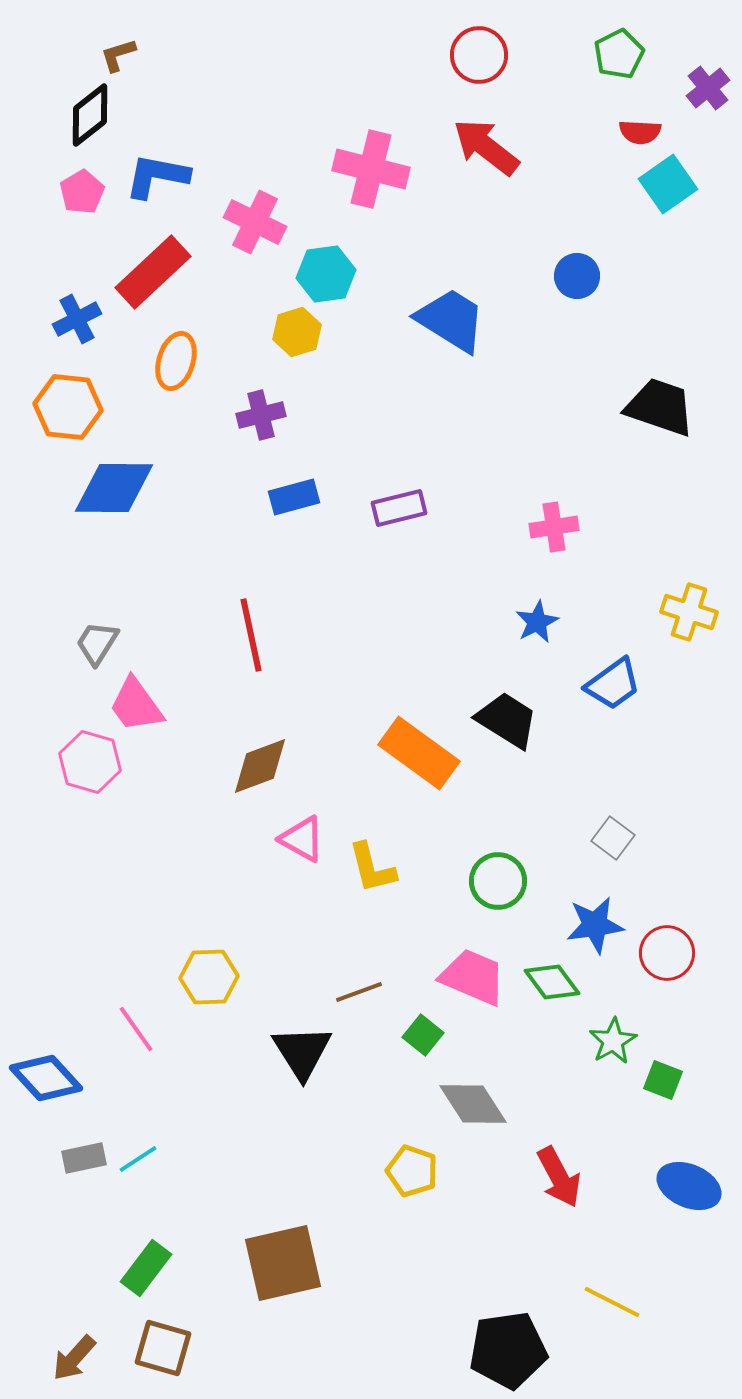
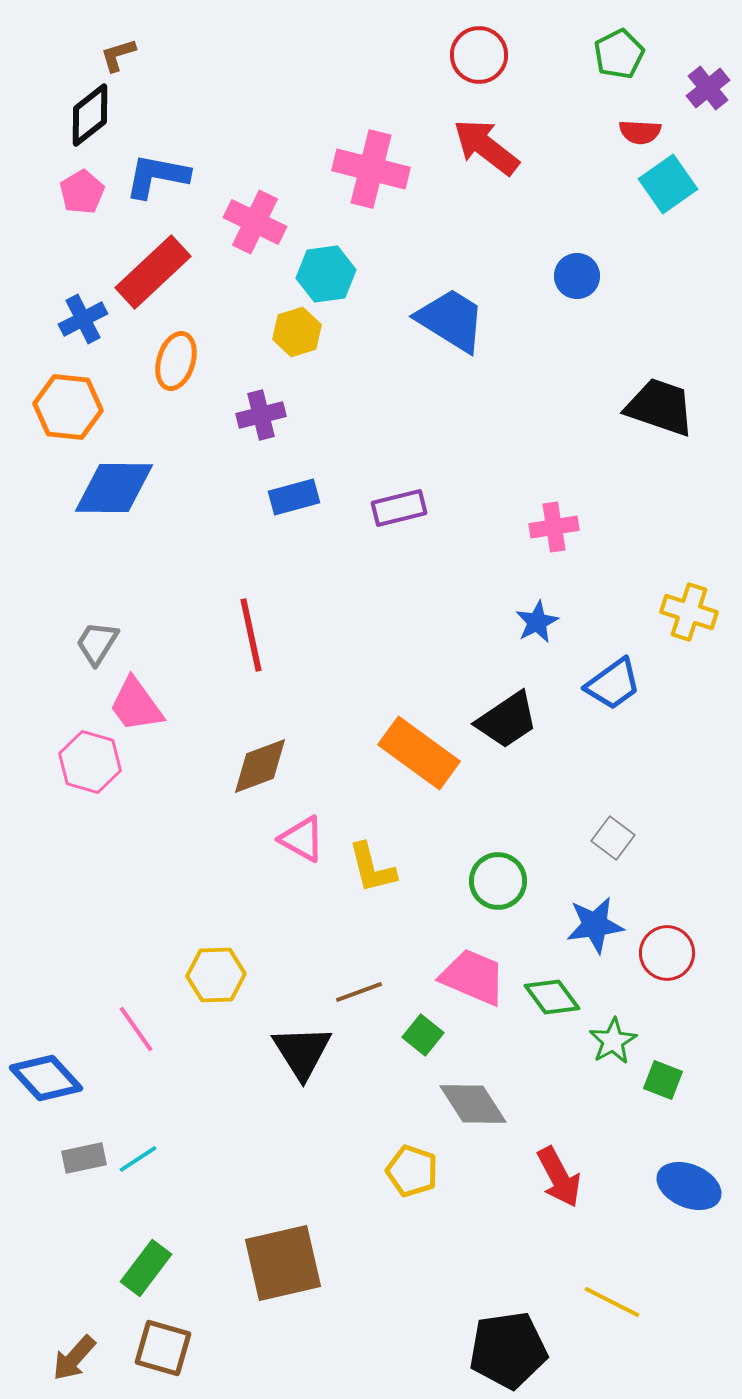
blue cross at (77, 319): moved 6 px right
black trapezoid at (507, 720): rotated 114 degrees clockwise
yellow hexagon at (209, 977): moved 7 px right, 2 px up
green diamond at (552, 982): moved 15 px down
